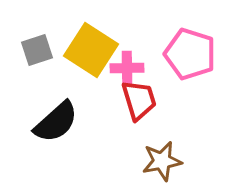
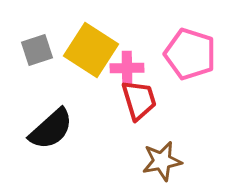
black semicircle: moved 5 px left, 7 px down
